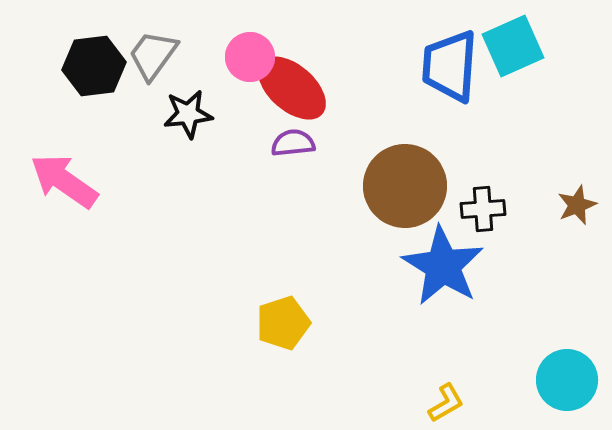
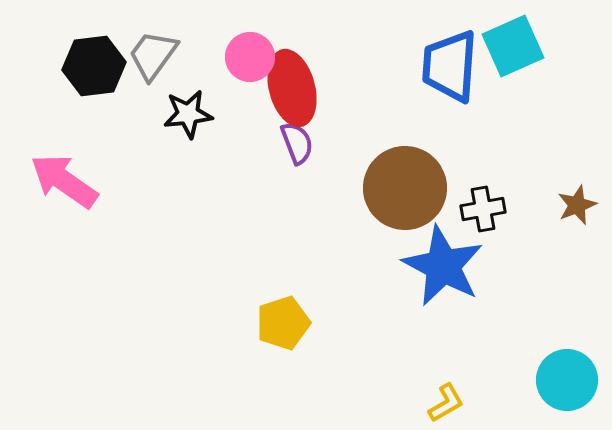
red ellipse: rotated 34 degrees clockwise
purple semicircle: moved 4 px right; rotated 75 degrees clockwise
brown circle: moved 2 px down
black cross: rotated 6 degrees counterclockwise
blue star: rotated 4 degrees counterclockwise
